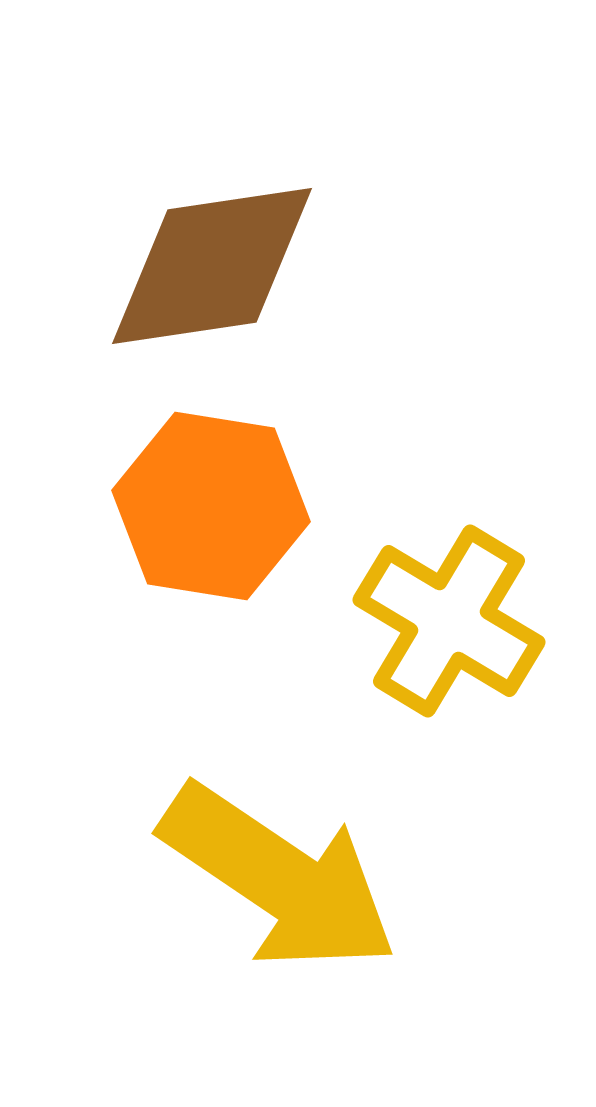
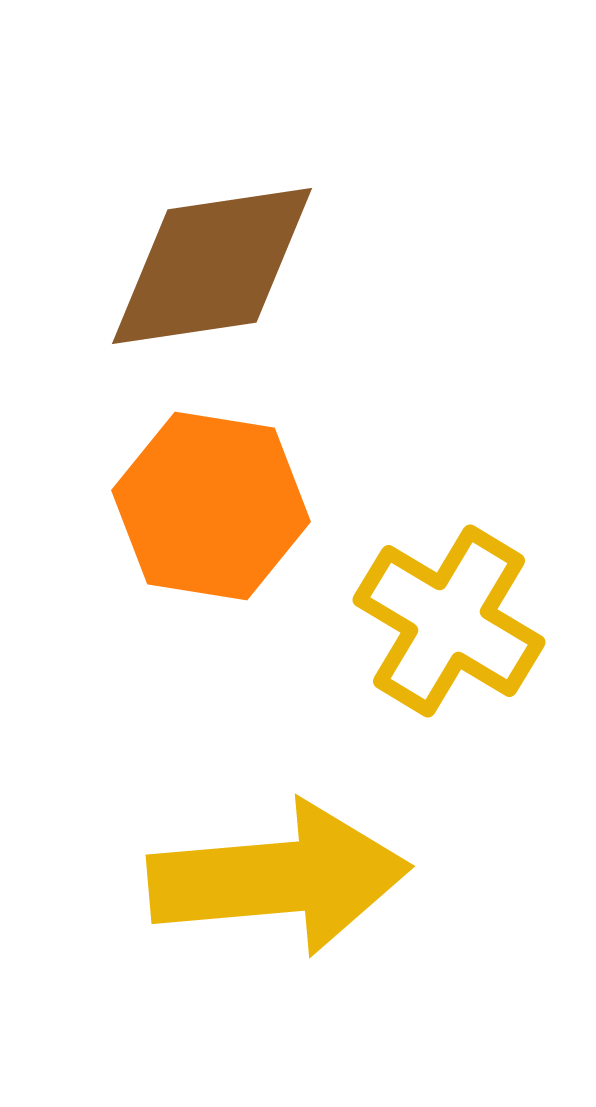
yellow arrow: rotated 39 degrees counterclockwise
